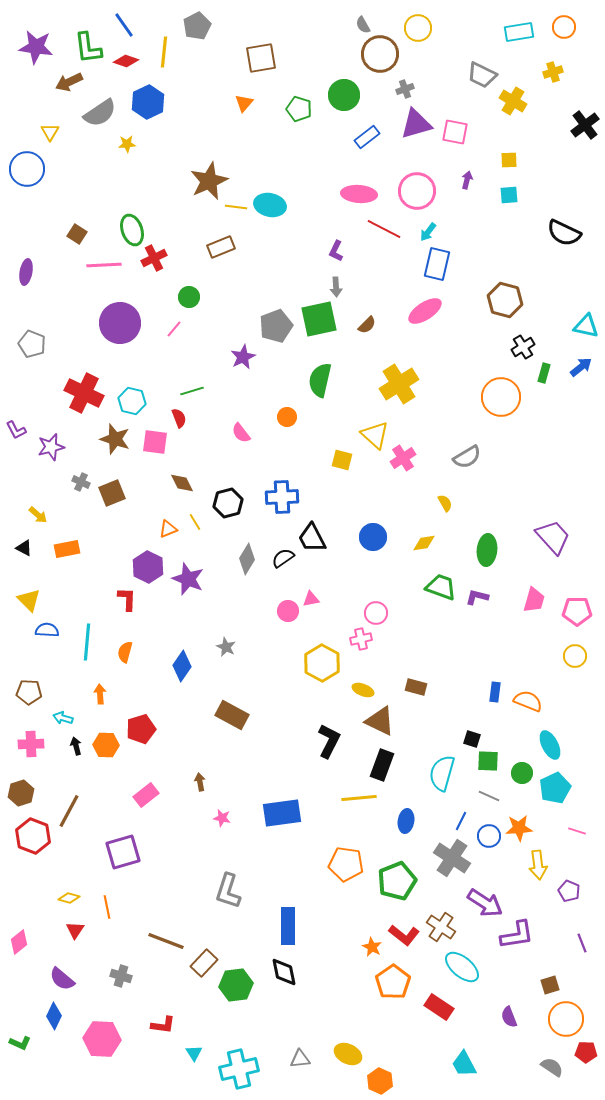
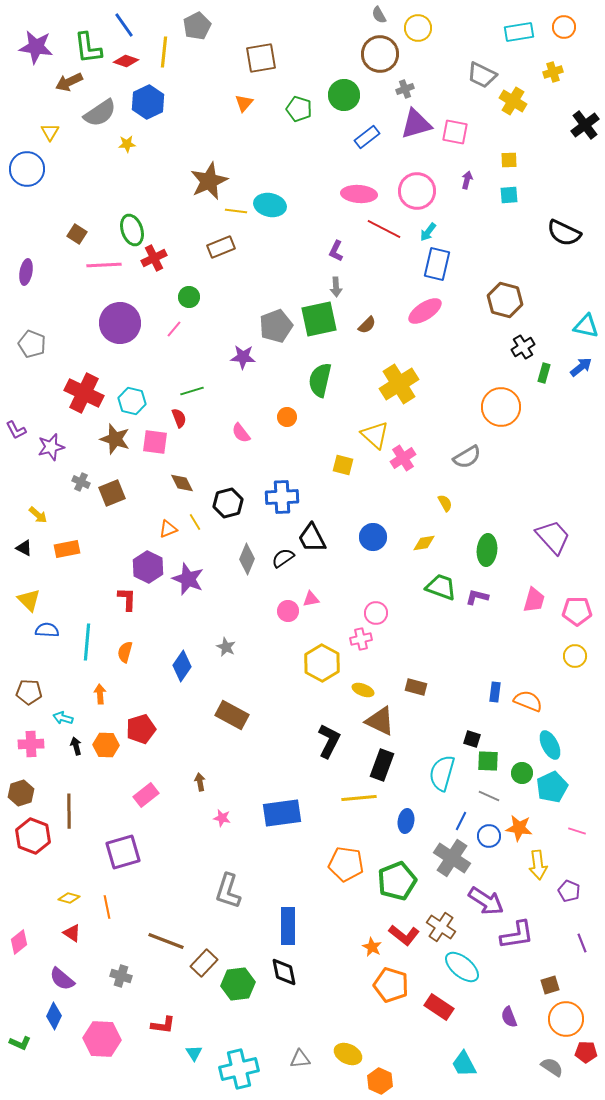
gray semicircle at (363, 25): moved 16 px right, 10 px up
yellow line at (236, 207): moved 4 px down
purple star at (243, 357): rotated 30 degrees clockwise
orange circle at (501, 397): moved 10 px down
yellow square at (342, 460): moved 1 px right, 5 px down
gray diamond at (247, 559): rotated 8 degrees counterclockwise
cyan pentagon at (555, 788): moved 3 px left, 1 px up
brown line at (69, 811): rotated 28 degrees counterclockwise
orange star at (519, 828): rotated 12 degrees clockwise
purple arrow at (485, 903): moved 1 px right, 2 px up
red triangle at (75, 930): moved 3 px left, 3 px down; rotated 30 degrees counterclockwise
orange pentagon at (393, 982): moved 2 px left, 3 px down; rotated 20 degrees counterclockwise
green hexagon at (236, 985): moved 2 px right, 1 px up
